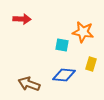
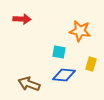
orange star: moved 3 px left, 1 px up
cyan square: moved 3 px left, 7 px down
